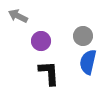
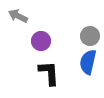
gray circle: moved 7 px right
